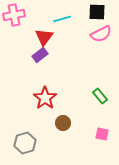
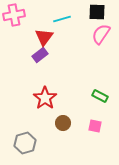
pink semicircle: rotated 150 degrees clockwise
green rectangle: rotated 21 degrees counterclockwise
pink square: moved 7 px left, 8 px up
